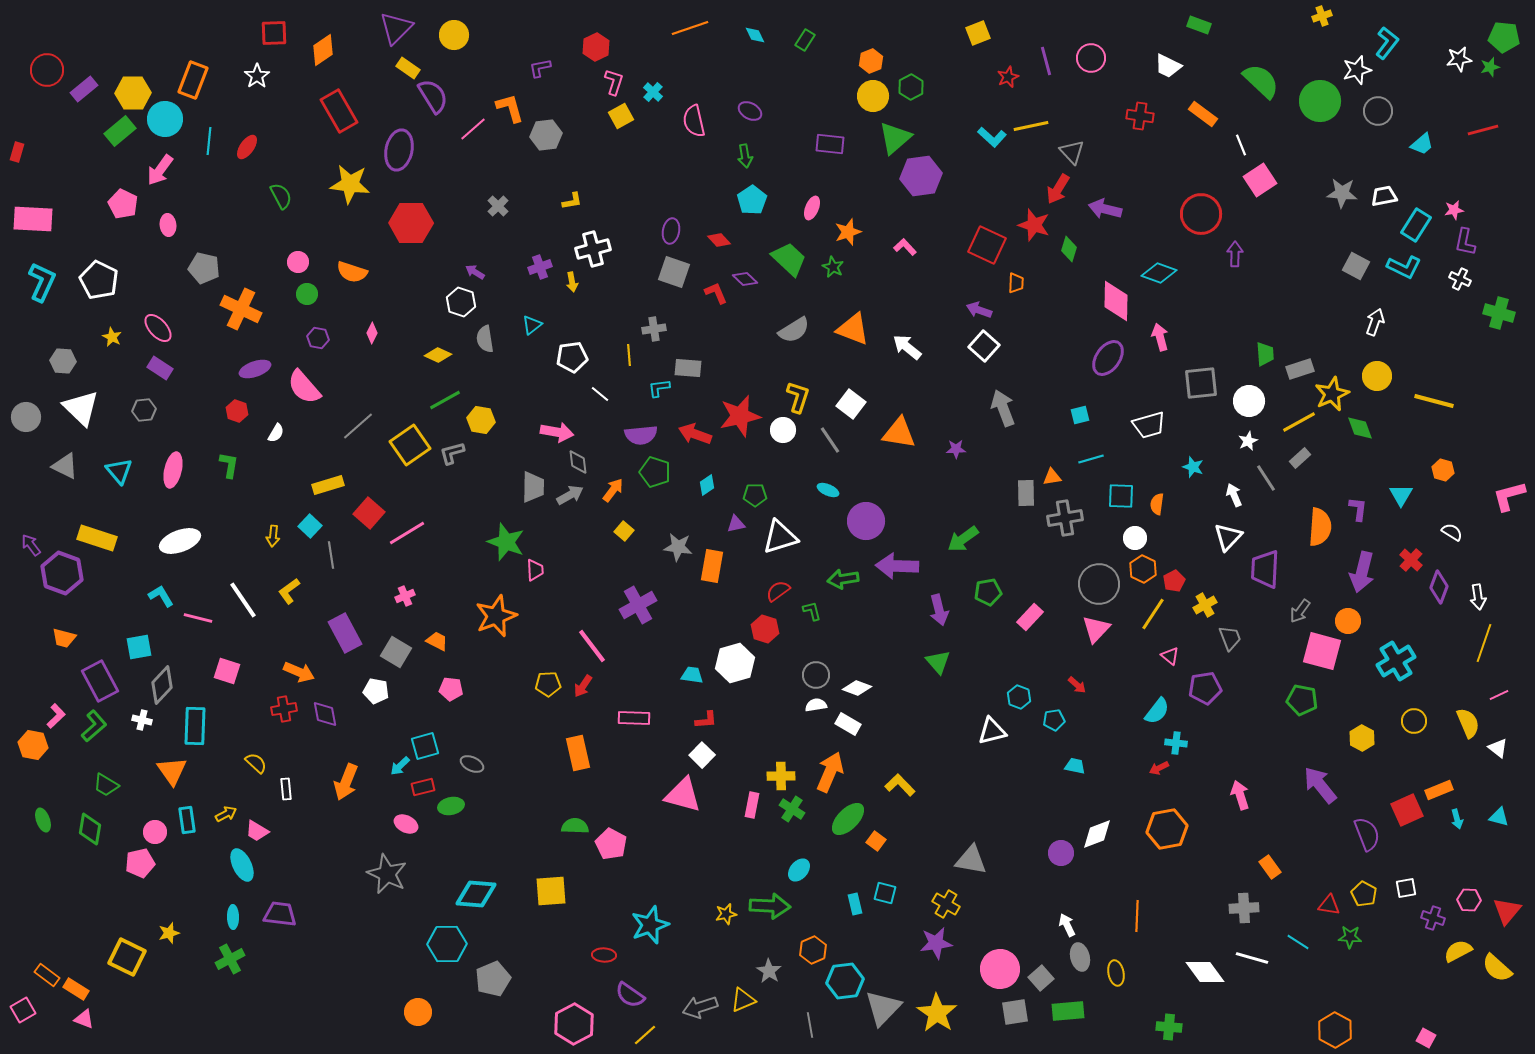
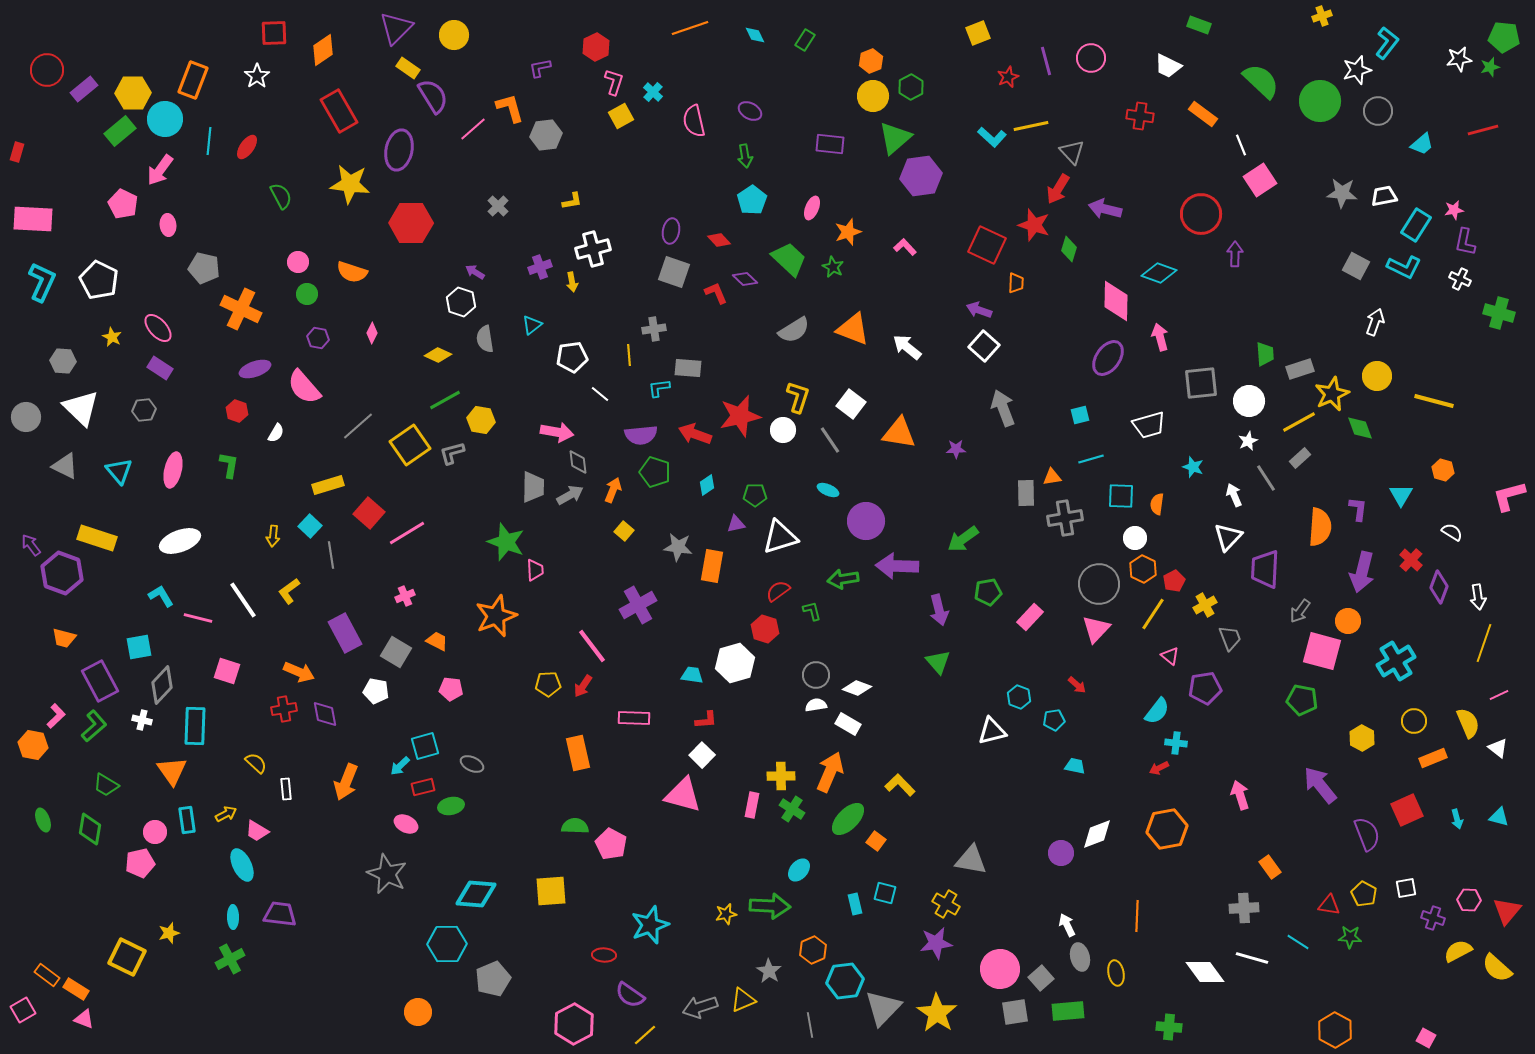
orange arrow at (613, 490): rotated 15 degrees counterclockwise
orange rectangle at (1439, 790): moved 6 px left, 32 px up
